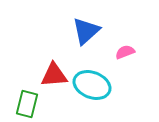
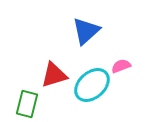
pink semicircle: moved 4 px left, 14 px down
red triangle: rotated 12 degrees counterclockwise
cyan ellipse: rotated 63 degrees counterclockwise
